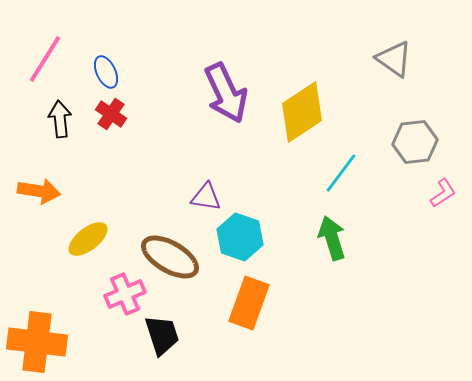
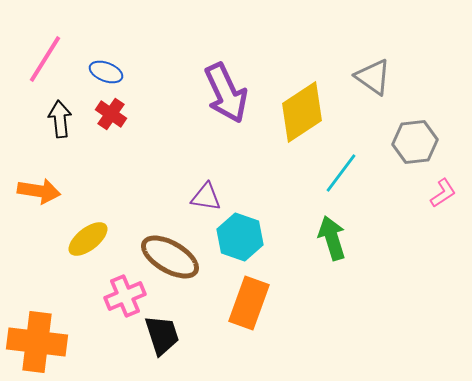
gray triangle: moved 21 px left, 18 px down
blue ellipse: rotated 44 degrees counterclockwise
pink cross: moved 2 px down
